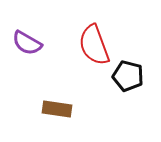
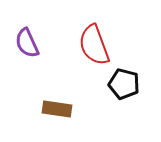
purple semicircle: rotated 36 degrees clockwise
black pentagon: moved 4 px left, 8 px down
